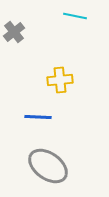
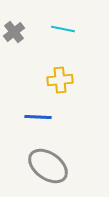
cyan line: moved 12 px left, 13 px down
